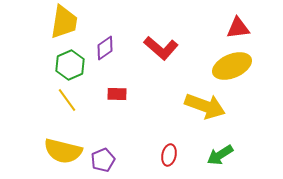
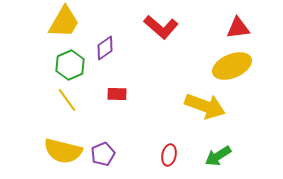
yellow trapezoid: rotated 21 degrees clockwise
red L-shape: moved 21 px up
green arrow: moved 2 px left, 1 px down
purple pentagon: moved 6 px up
